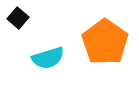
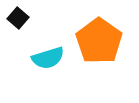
orange pentagon: moved 6 px left, 1 px up
